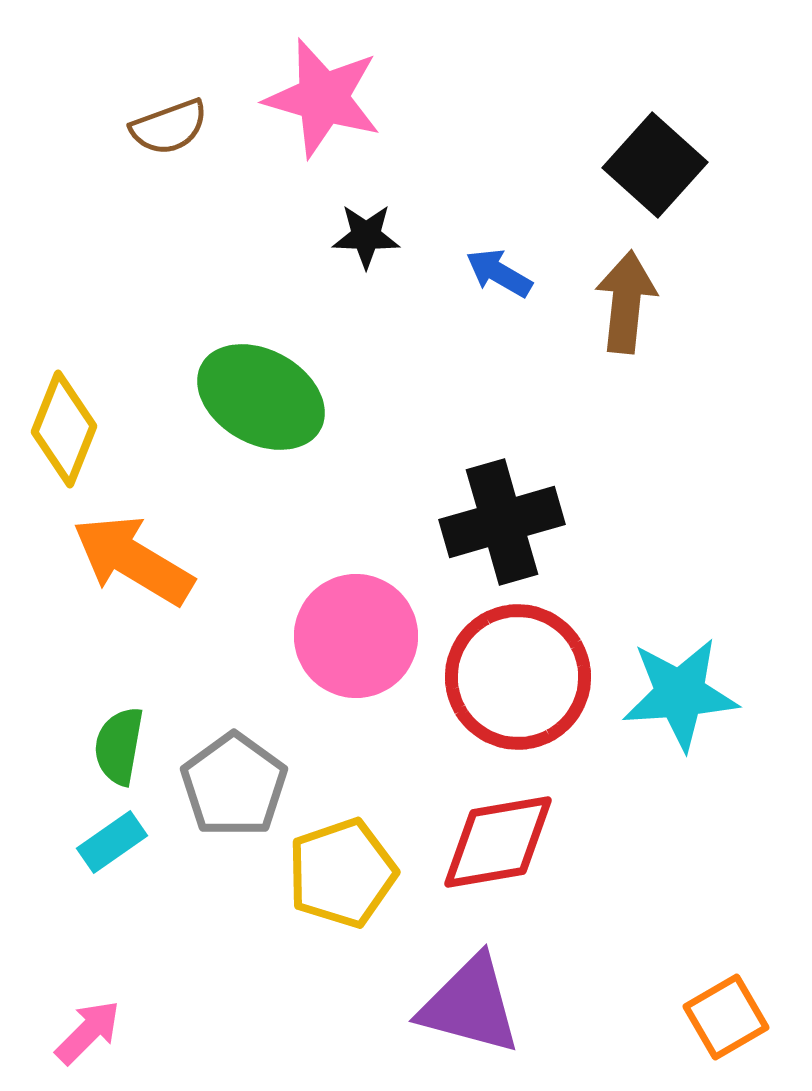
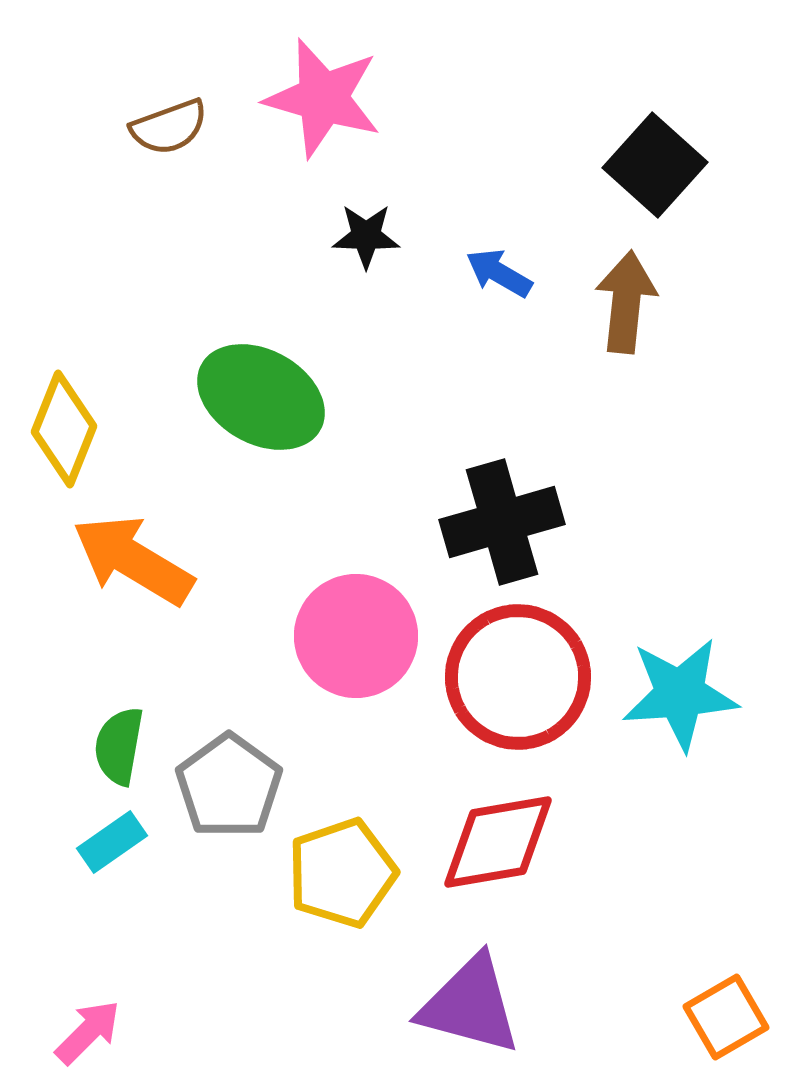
gray pentagon: moved 5 px left, 1 px down
